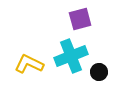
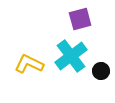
cyan cross: rotated 16 degrees counterclockwise
black circle: moved 2 px right, 1 px up
